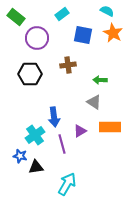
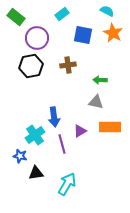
black hexagon: moved 1 px right, 8 px up; rotated 10 degrees counterclockwise
gray triangle: moved 2 px right; rotated 21 degrees counterclockwise
black triangle: moved 6 px down
